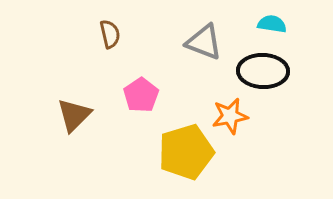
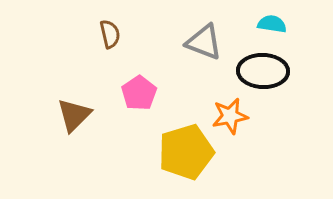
pink pentagon: moved 2 px left, 2 px up
